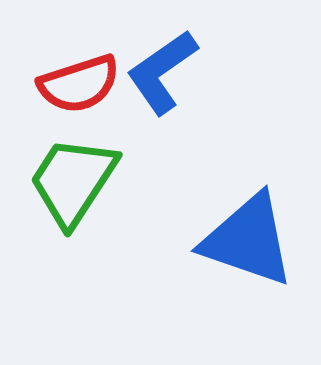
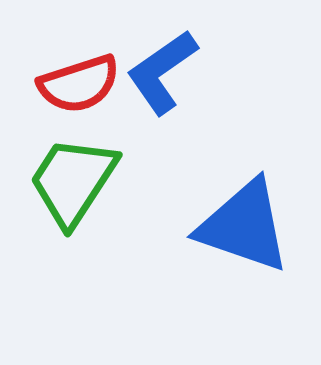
blue triangle: moved 4 px left, 14 px up
